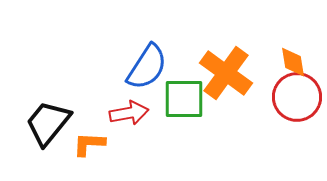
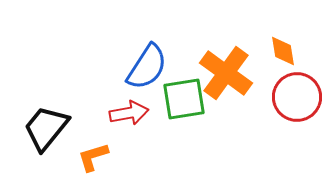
orange diamond: moved 10 px left, 11 px up
green square: rotated 9 degrees counterclockwise
black trapezoid: moved 2 px left, 5 px down
orange L-shape: moved 4 px right, 13 px down; rotated 20 degrees counterclockwise
